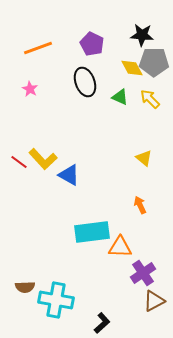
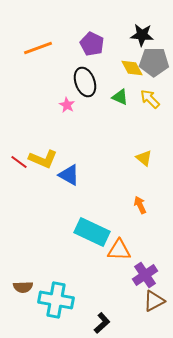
pink star: moved 37 px right, 16 px down
yellow L-shape: rotated 24 degrees counterclockwise
cyan rectangle: rotated 32 degrees clockwise
orange triangle: moved 1 px left, 3 px down
purple cross: moved 2 px right, 2 px down
brown semicircle: moved 2 px left
